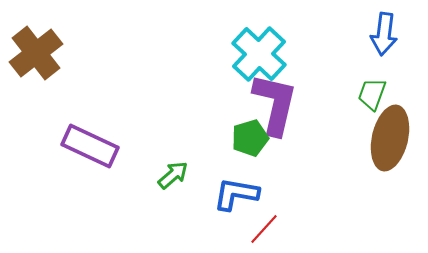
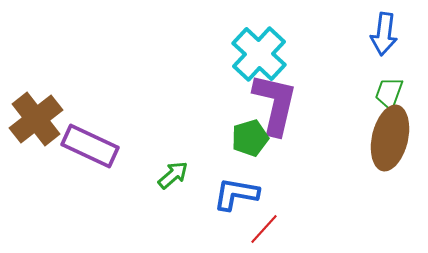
brown cross: moved 66 px down
green trapezoid: moved 17 px right, 1 px up
